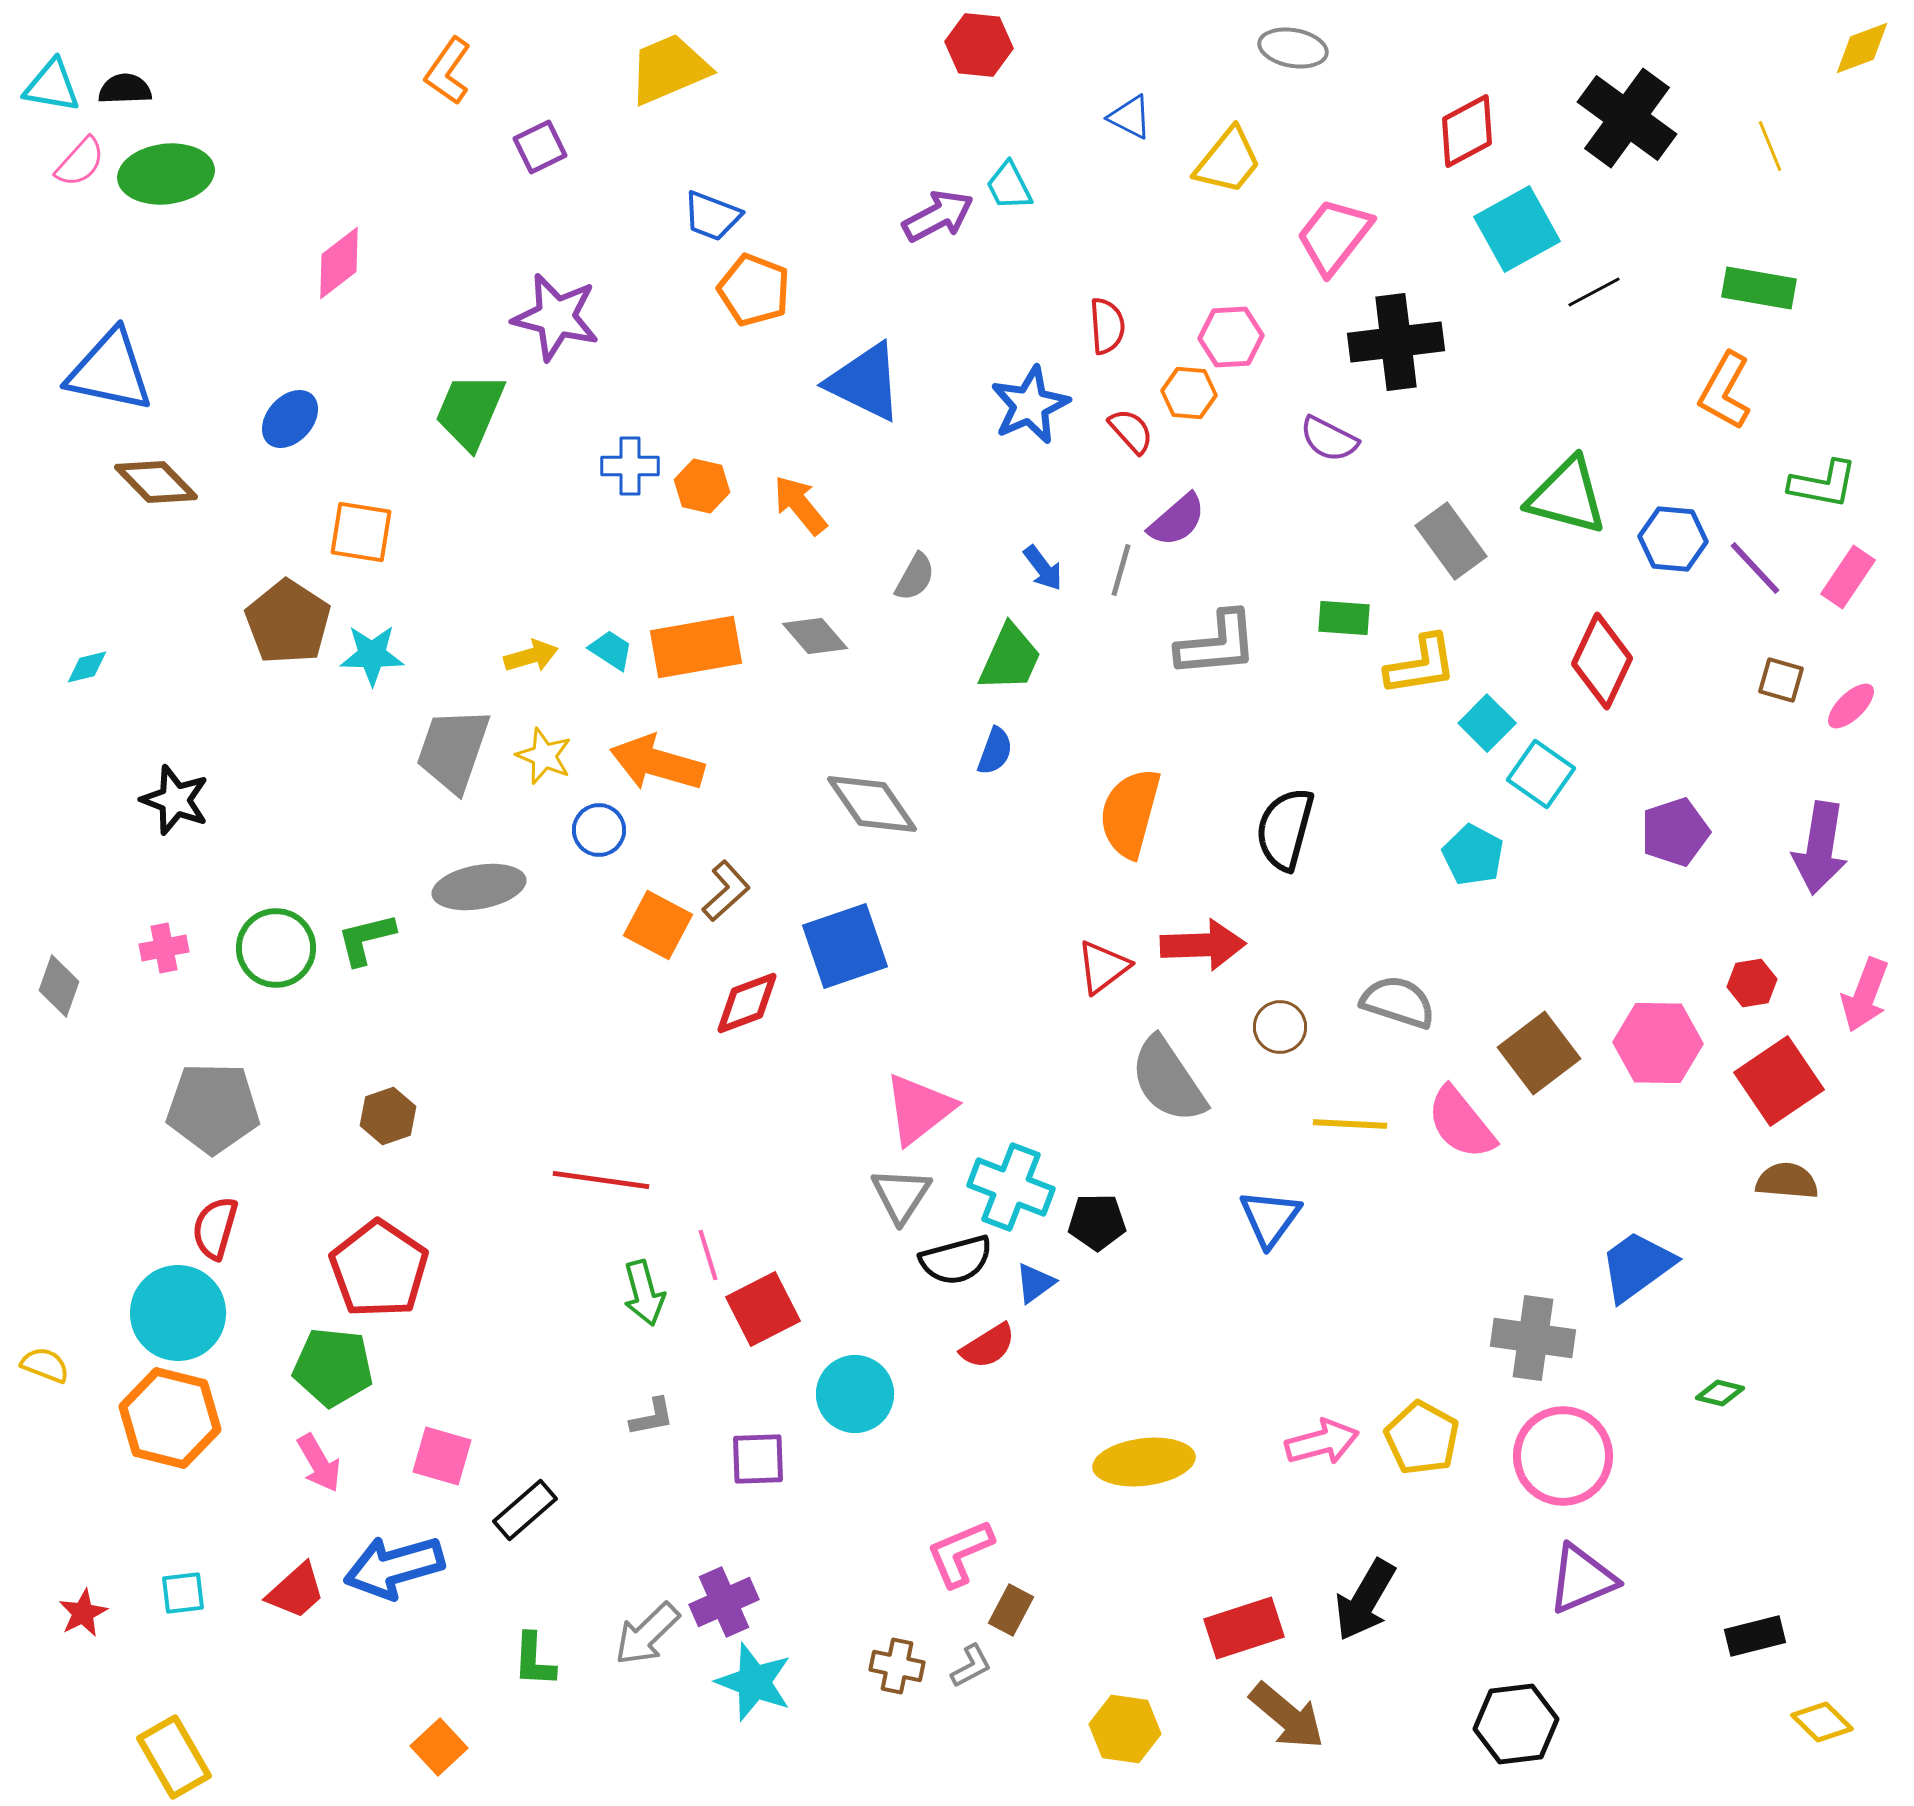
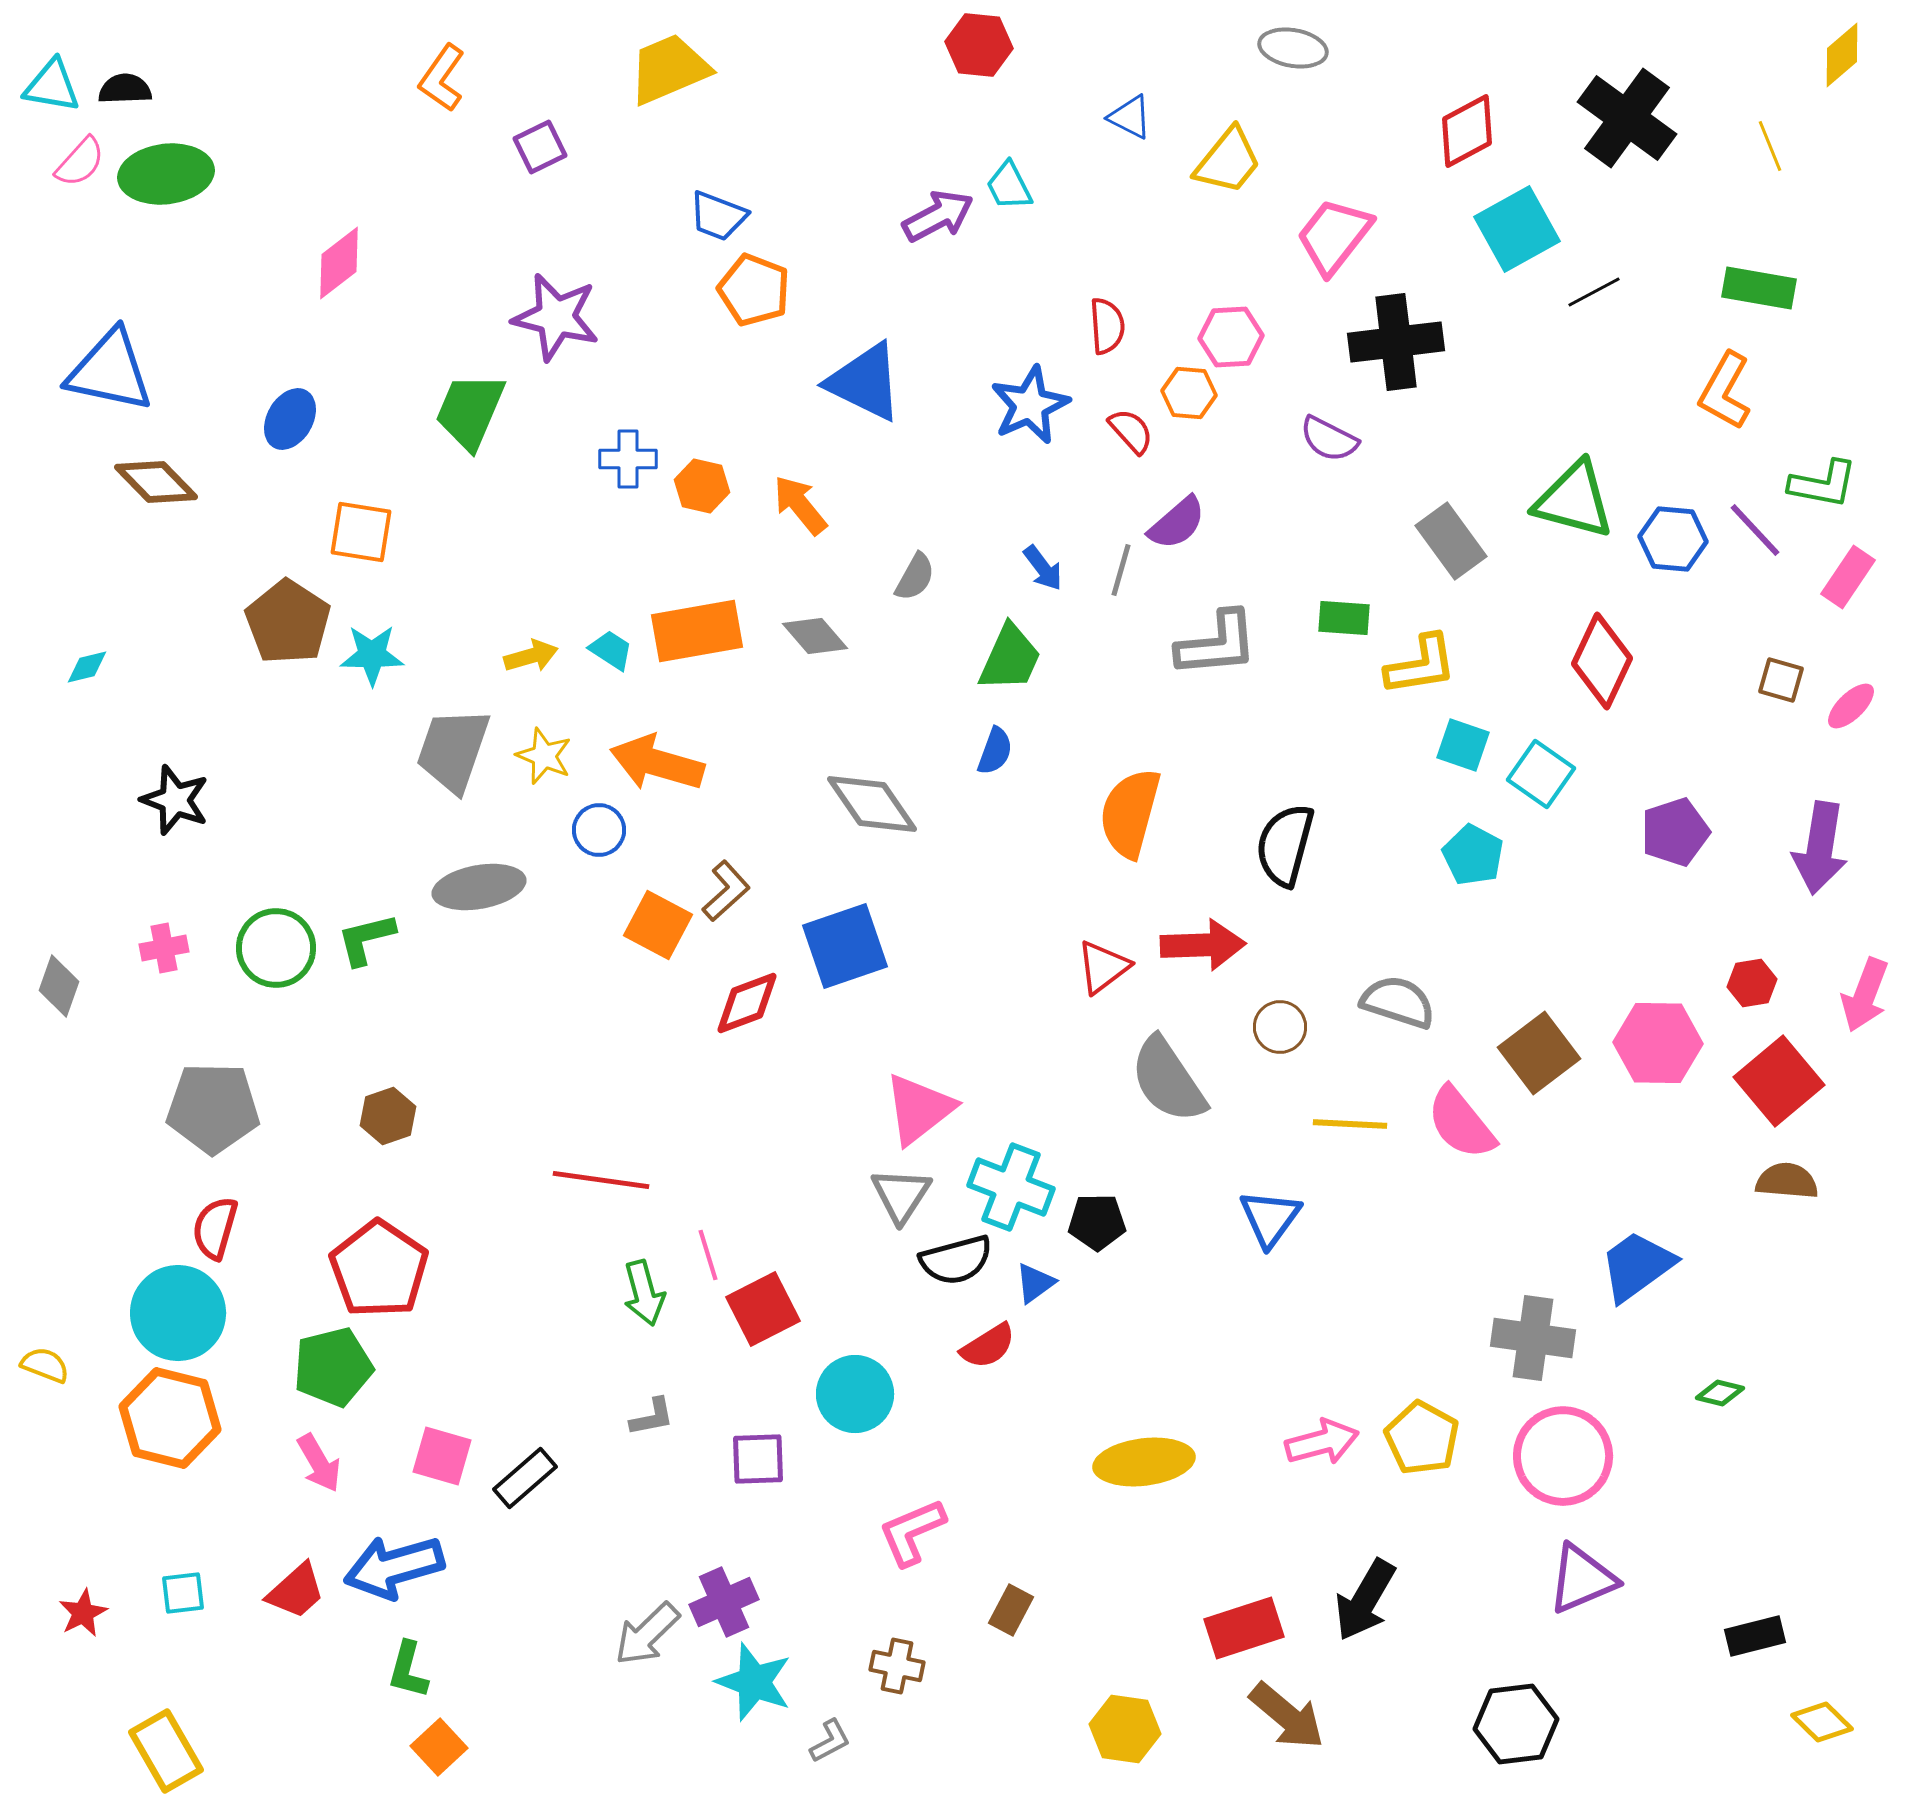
yellow diamond at (1862, 48): moved 20 px left, 7 px down; rotated 20 degrees counterclockwise
orange L-shape at (448, 71): moved 6 px left, 7 px down
blue trapezoid at (712, 216): moved 6 px right
blue ellipse at (290, 419): rotated 12 degrees counterclockwise
blue cross at (630, 466): moved 2 px left, 7 px up
green triangle at (1567, 496): moved 7 px right, 4 px down
purple semicircle at (1177, 520): moved 3 px down
purple line at (1755, 568): moved 38 px up
orange rectangle at (696, 647): moved 1 px right, 16 px up
cyan square at (1487, 723): moved 24 px left, 22 px down; rotated 26 degrees counterclockwise
black semicircle at (1285, 829): moved 16 px down
red square at (1779, 1081): rotated 6 degrees counterclockwise
green pentagon at (333, 1367): rotated 20 degrees counterclockwise
black rectangle at (525, 1510): moved 32 px up
pink L-shape at (960, 1553): moved 48 px left, 21 px up
green L-shape at (534, 1660): moved 126 px left, 10 px down; rotated 12 degrees clockwise
gray L-shape at (971, 1666): moved 141 px left, 75 px down
yellow rectangle at (174, 1757): moved 8 px left, 6 px up
